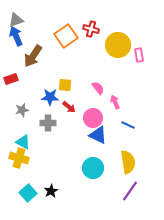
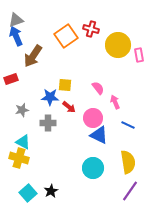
blue triangle: moved 1 px right
